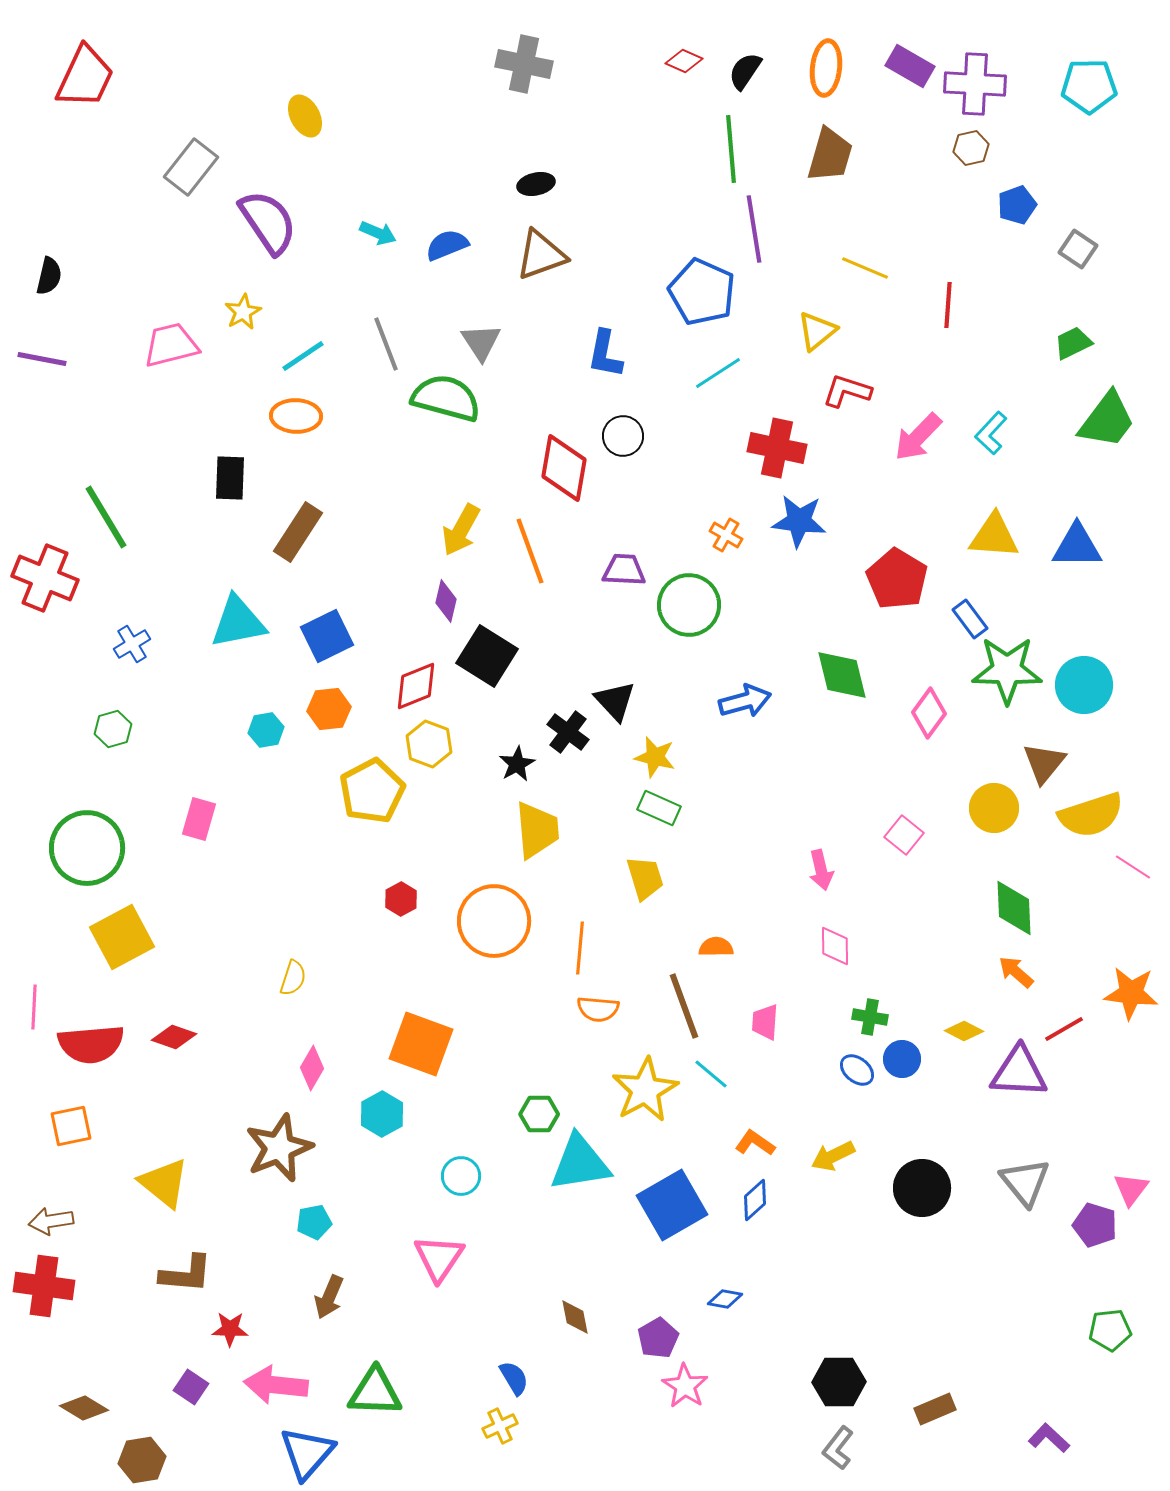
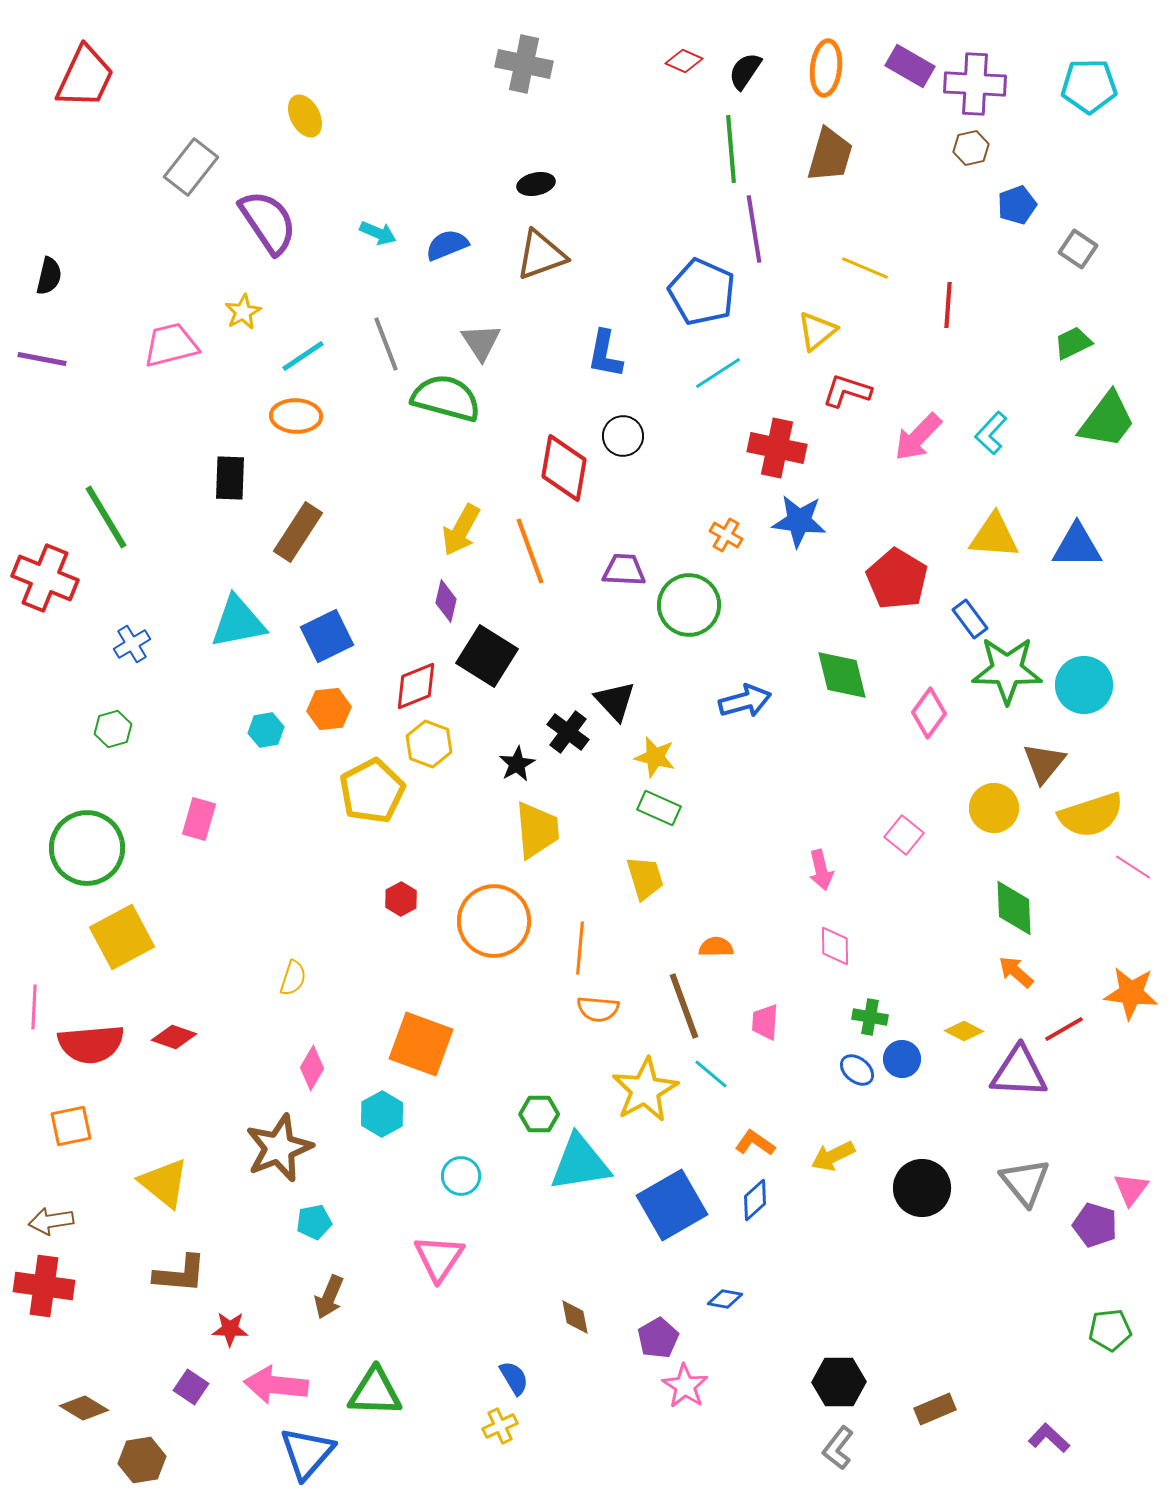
brown L-shape at (186, 1274): moved 6 px left
